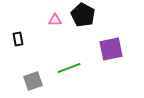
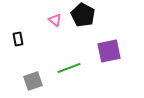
pink triangle: rotated 40 degrees clockwise
purple square: moved 2 px left, 2 px down
